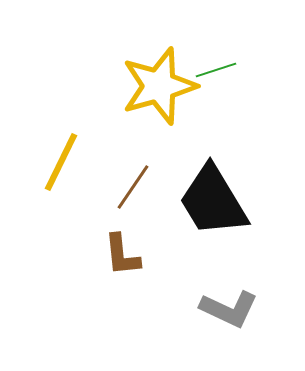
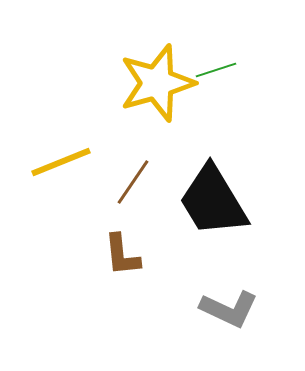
yellow star: moved 2 px left, 3 px up
yellow line: rotated 42 degrees clockwise
brown line: moved 5 px up
